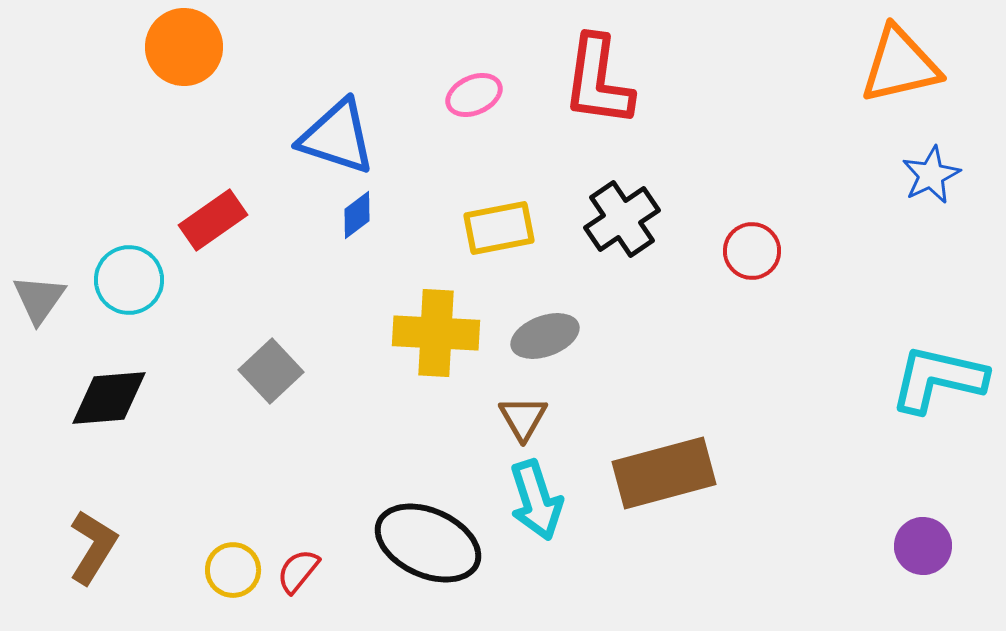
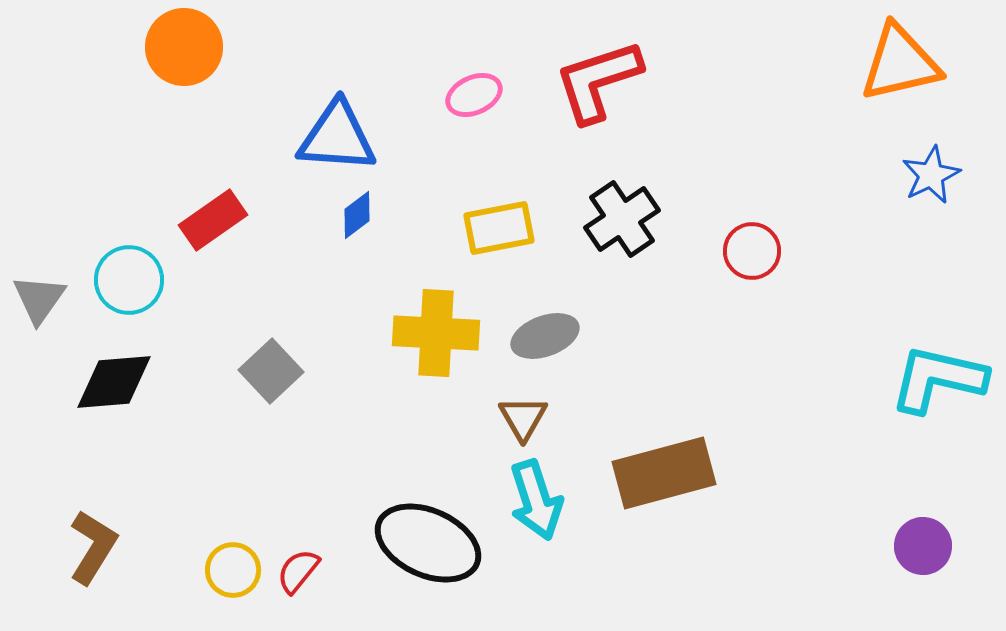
orange triangle: moved 2 px up
red L-shape: rotated 64 degrees clockwise
blue triangle: rotated 14 degrees counterclockwise
black diamond: moved 5 px right, 16 px up
